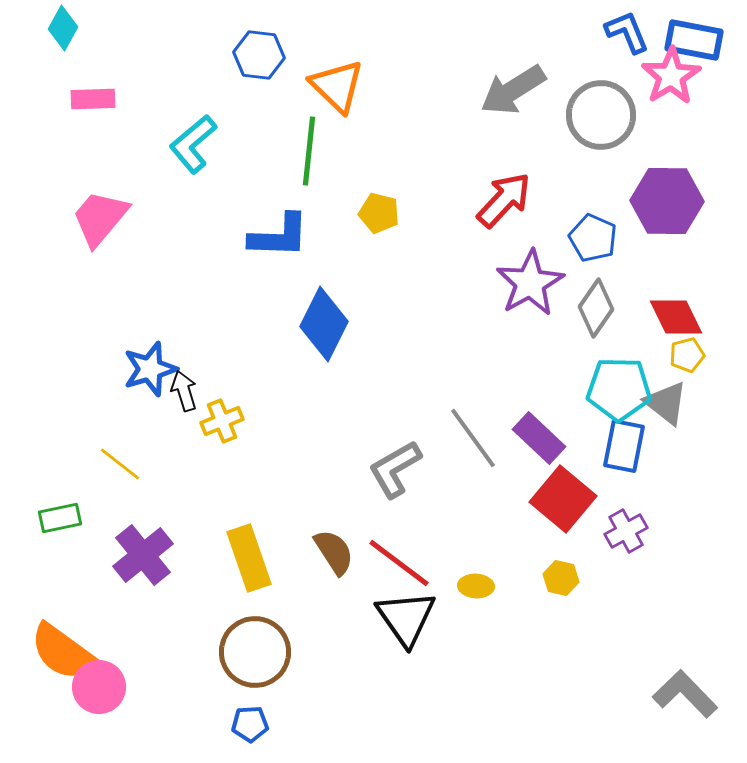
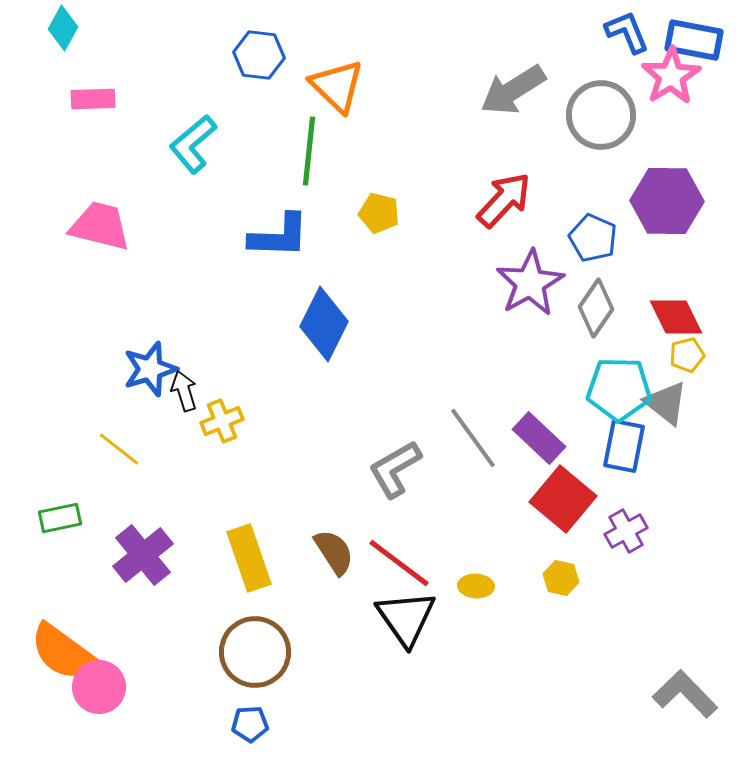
pink trapezoid at (100, 218): moved 8 px down; rotated 64 degrees clockwise
yellow line at (120, 464): moved 1 px left, 15 px up
